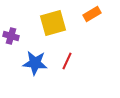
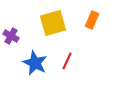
orange rectangle: moved 6 px down; rotated 36 degrees counterclockwise
purple cross: rotated 14 degrees clockwise
blue star: rotated 20 degrees clockwise
